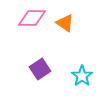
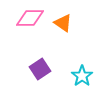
pink diamond: moved 2 px left
orange triangle: moved 2 px left
